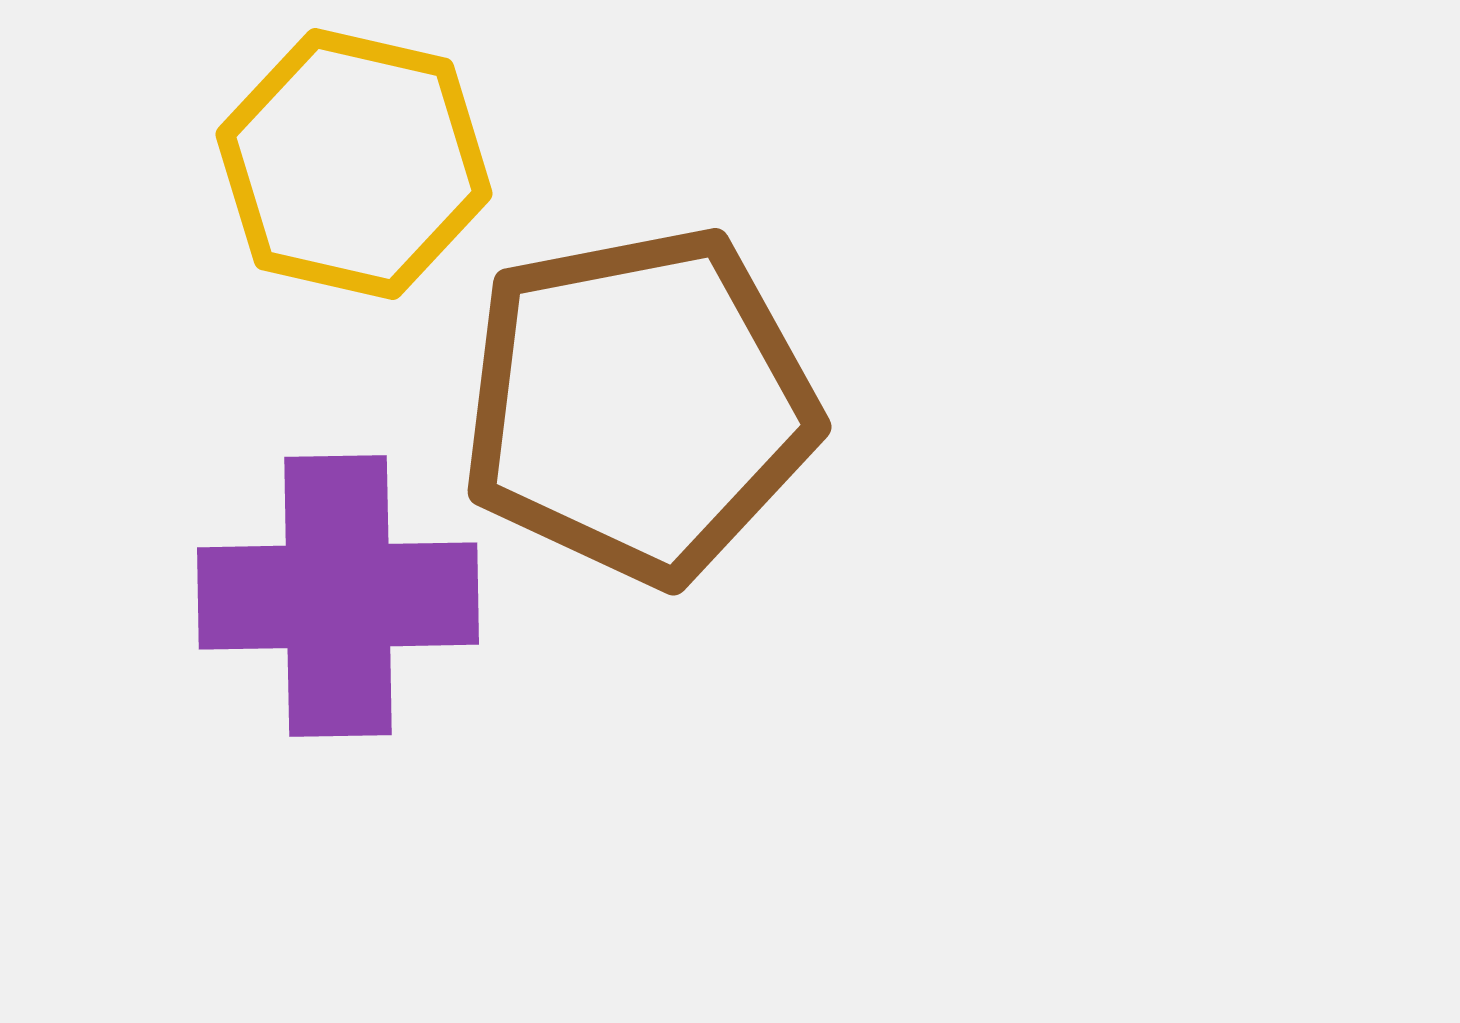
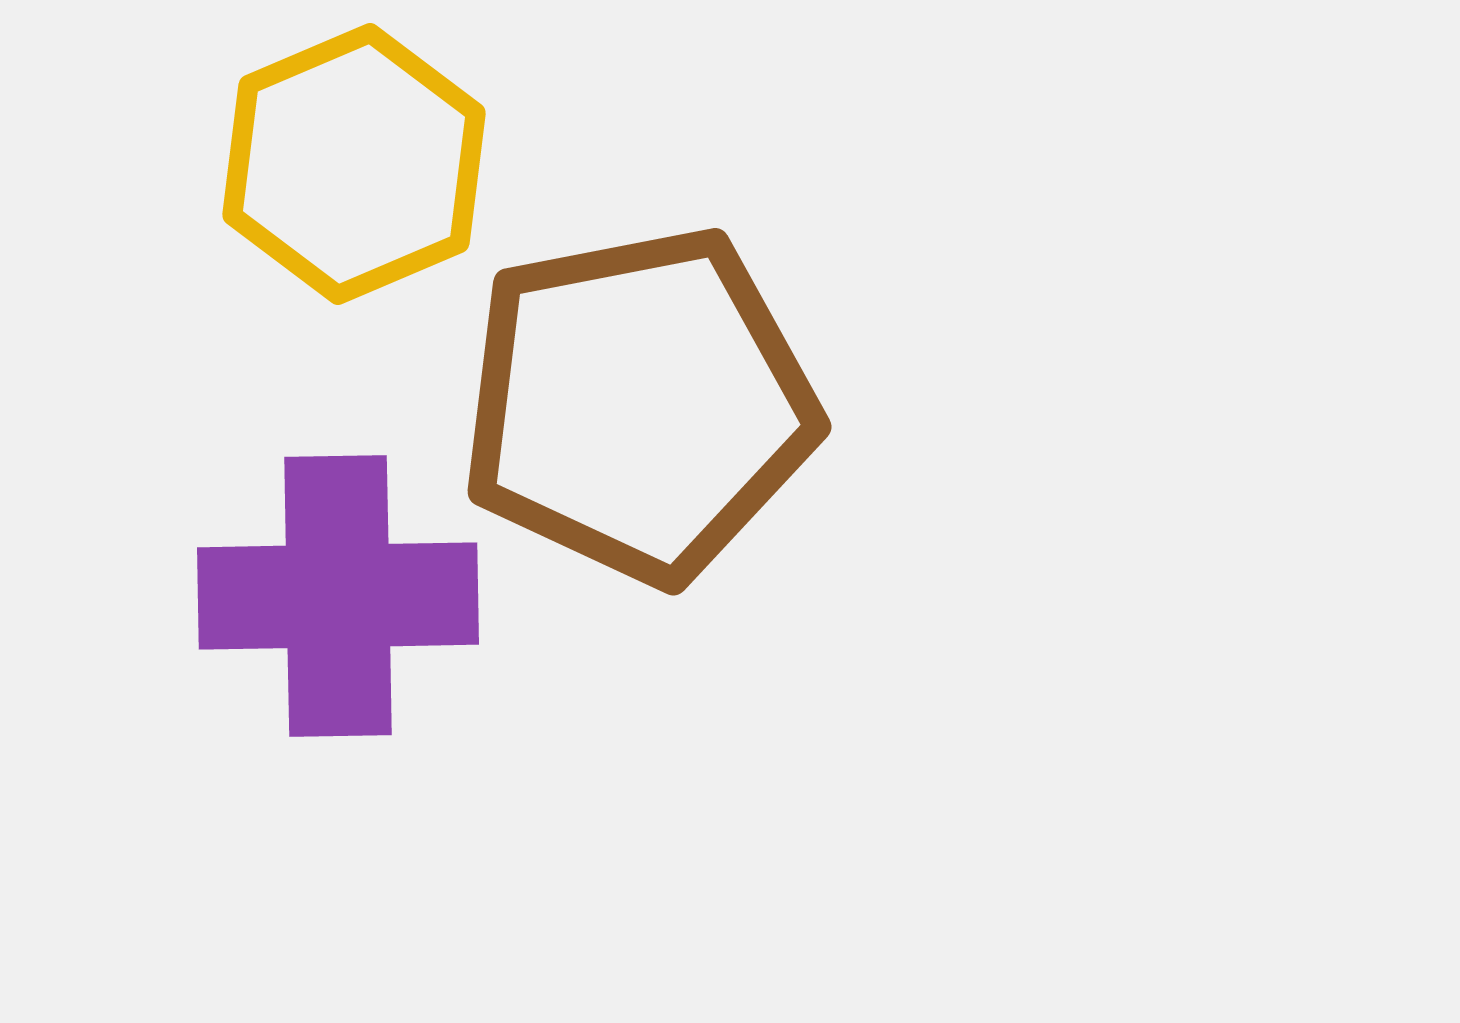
yellow hexagon: rotated 24 degrees clockwise
